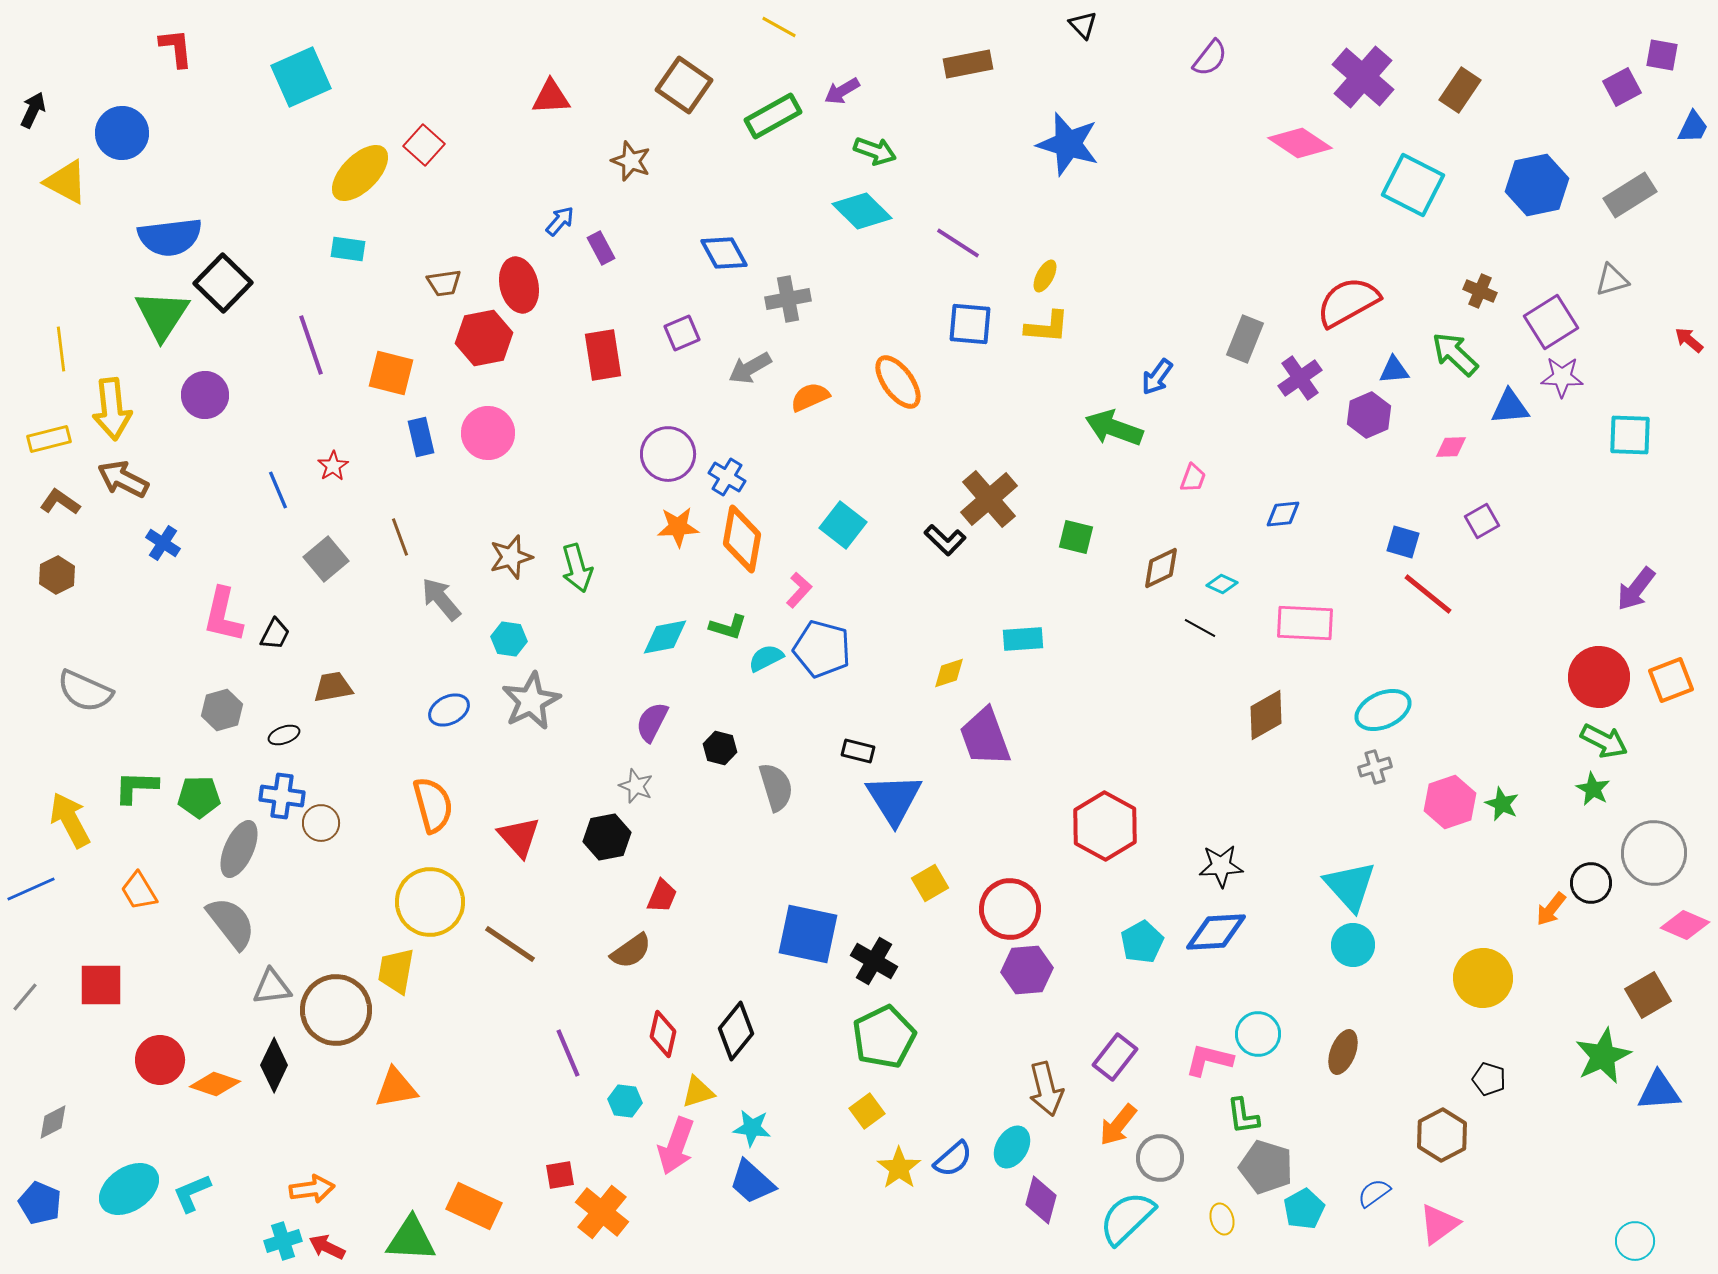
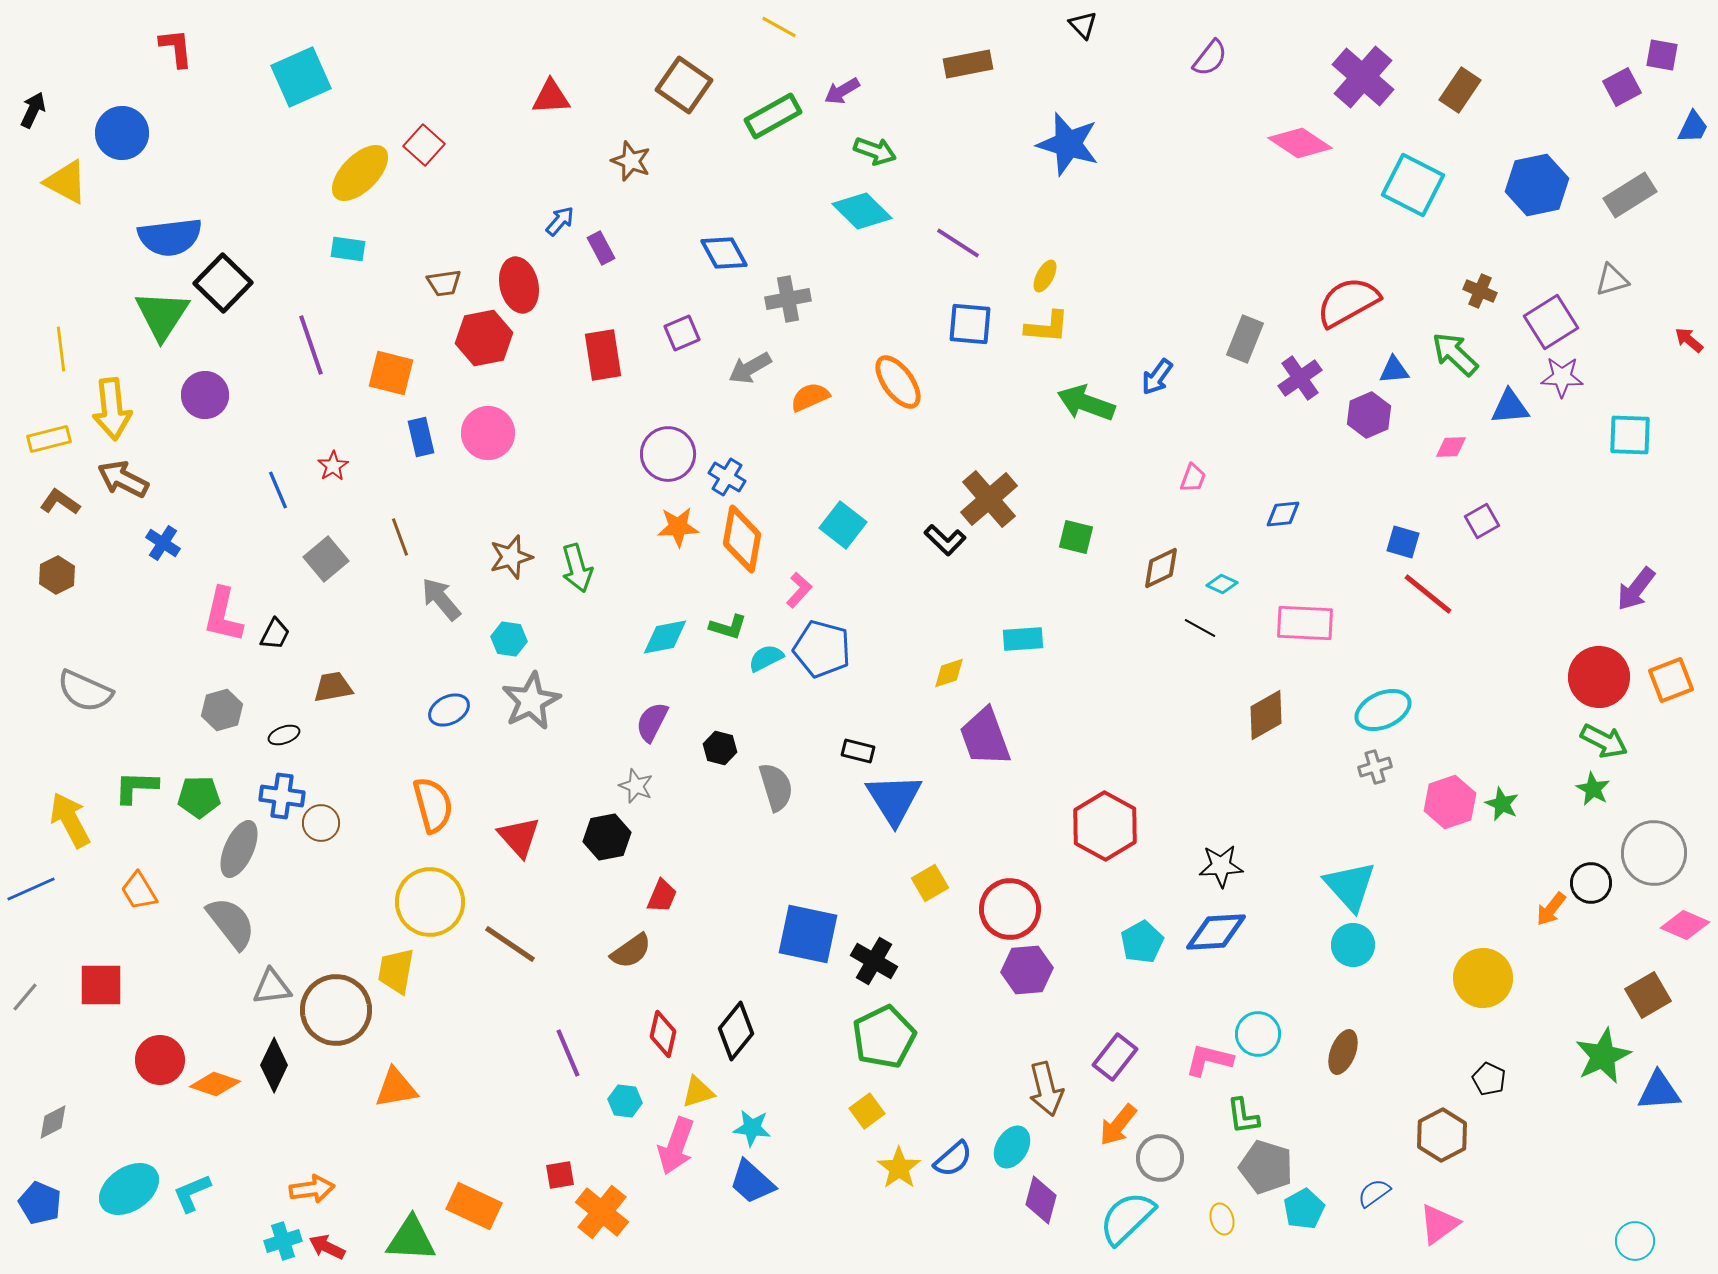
green arrow at (1114, 428): moved 28 px left, 25 px up
black pentagon at (1489, 1079): rotated 8 degrees clockwise
